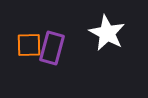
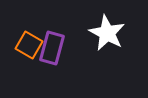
orange square: rotated 32 degrees clockwise
